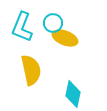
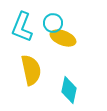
yellow ellipse: moved 2 px left
cyan diamond: moved 4 px left, 4 px up
